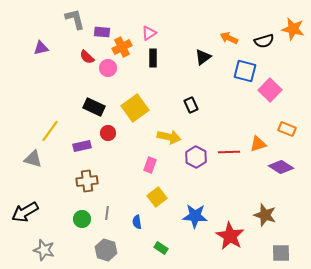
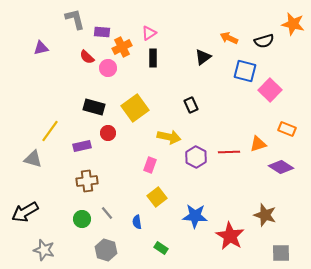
orange star at (293, 29): moved 5 px up
black rectangle at (94, 107): rotated 10 degrees counterclockwise
gray line at (107, 213): rotated 48 degrees counterclockwise
